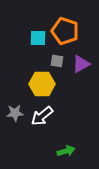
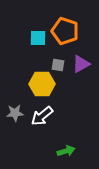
gray square: moved 1 px right, 4 px down
